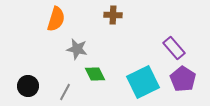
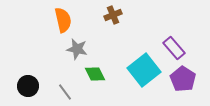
brown cross: rotated 24 degrees counterclockwise
orange semicircle: moved 7 px right, 1 px down; rotated 30 degrees counterclockwise
cyan square: moved 1 px right, 12 px up; rotated 12 degrees counterclockwise
gray line: rotated 66 degrees counterclockwise
